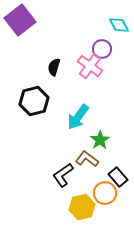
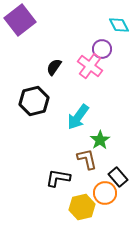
black semicircle: rotated 18 degrees clockwise
brown L-shape: rotated 40 degrees clockwise
black L-shape: moved 5 px left, 3 px down; rotated 45 degrees clockwise
